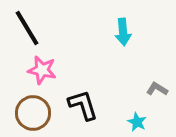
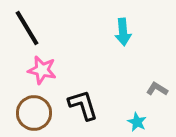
brown circle: moved 1 px right
